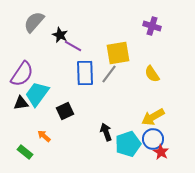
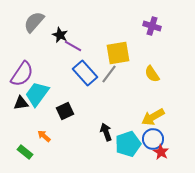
blue rectangle: rotated 40 degrees counterclockwise
